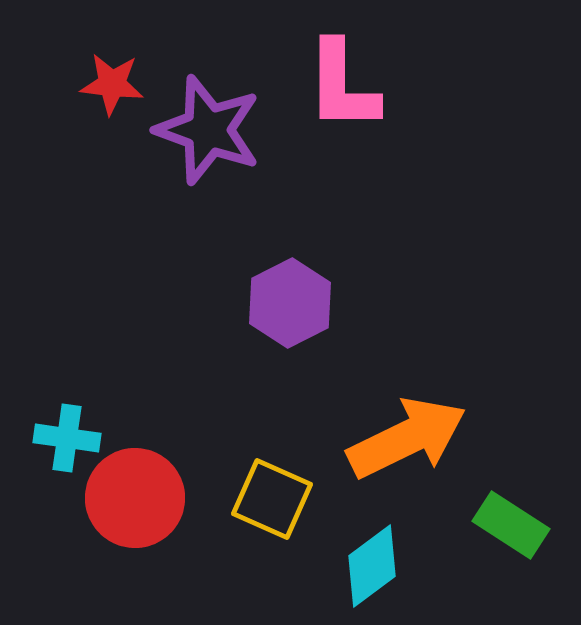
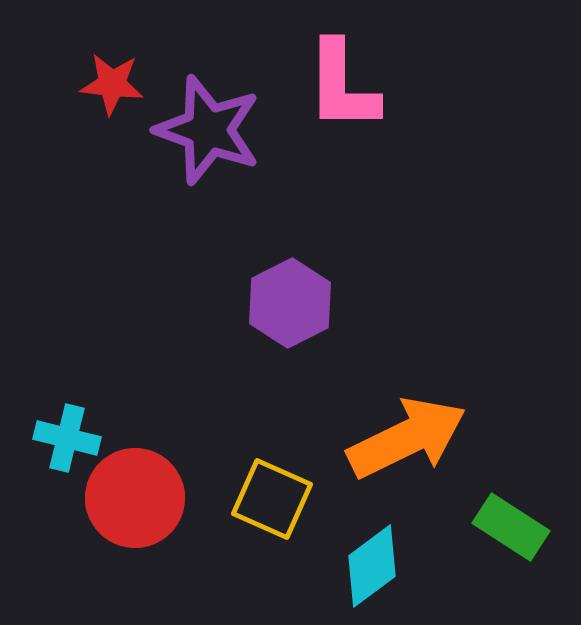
cyan cross: rotated 6 degrees clockwise
green rectangle: moved 2 px down
